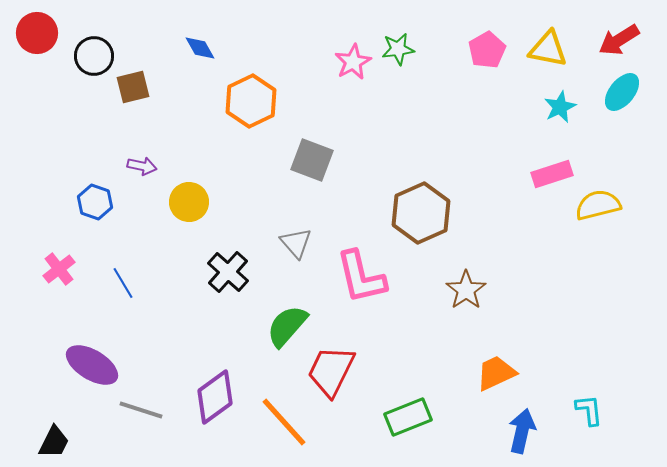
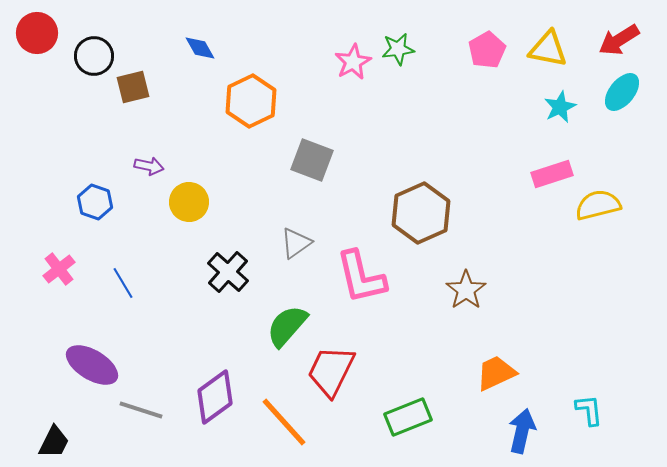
purple arrow: moved 7 px right
gray triangle: rotated 36 degrees clockwise
